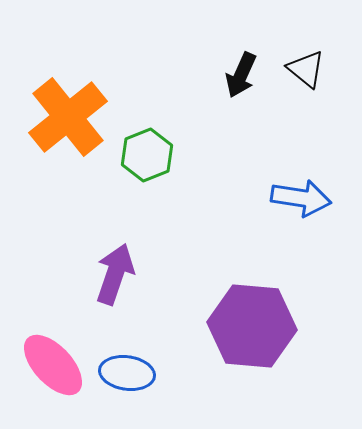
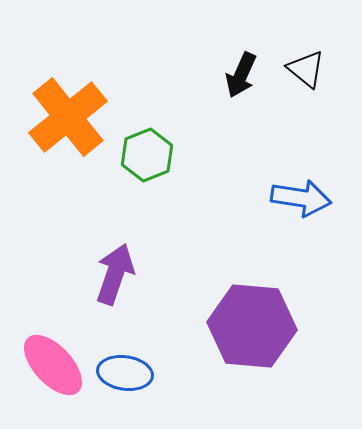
blue ellipse: moved 2 px left
